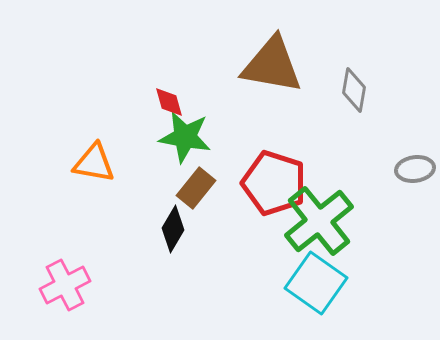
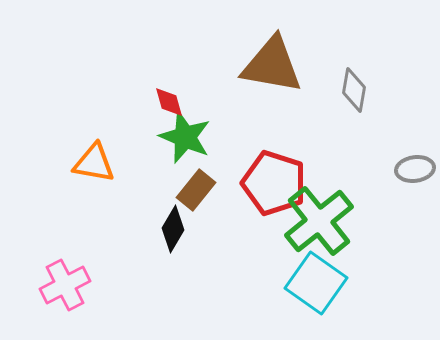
green star: rotated 12 degrees clockwise
brown rectangle: moved 2 px down
